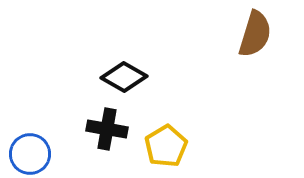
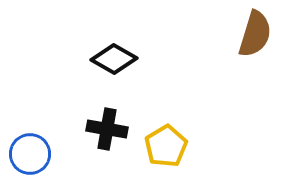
black diamond: moved 10 px left, 18 px up
